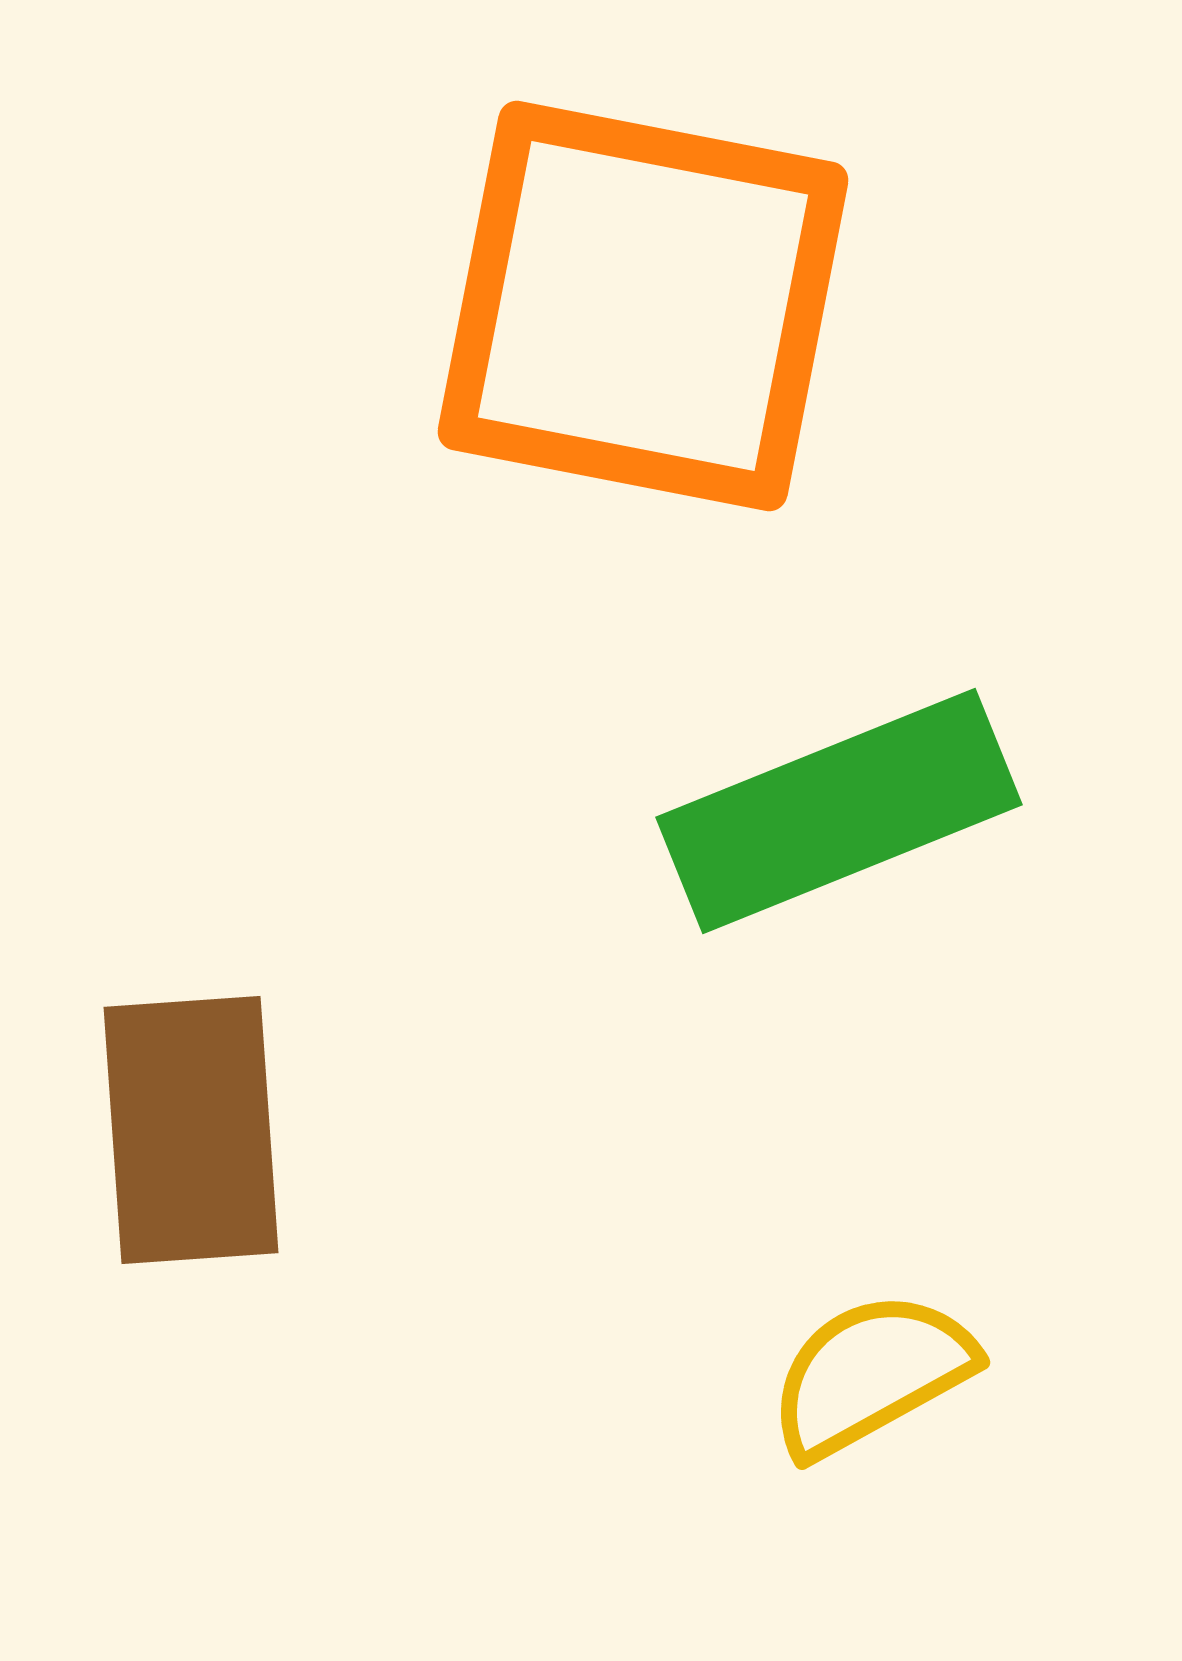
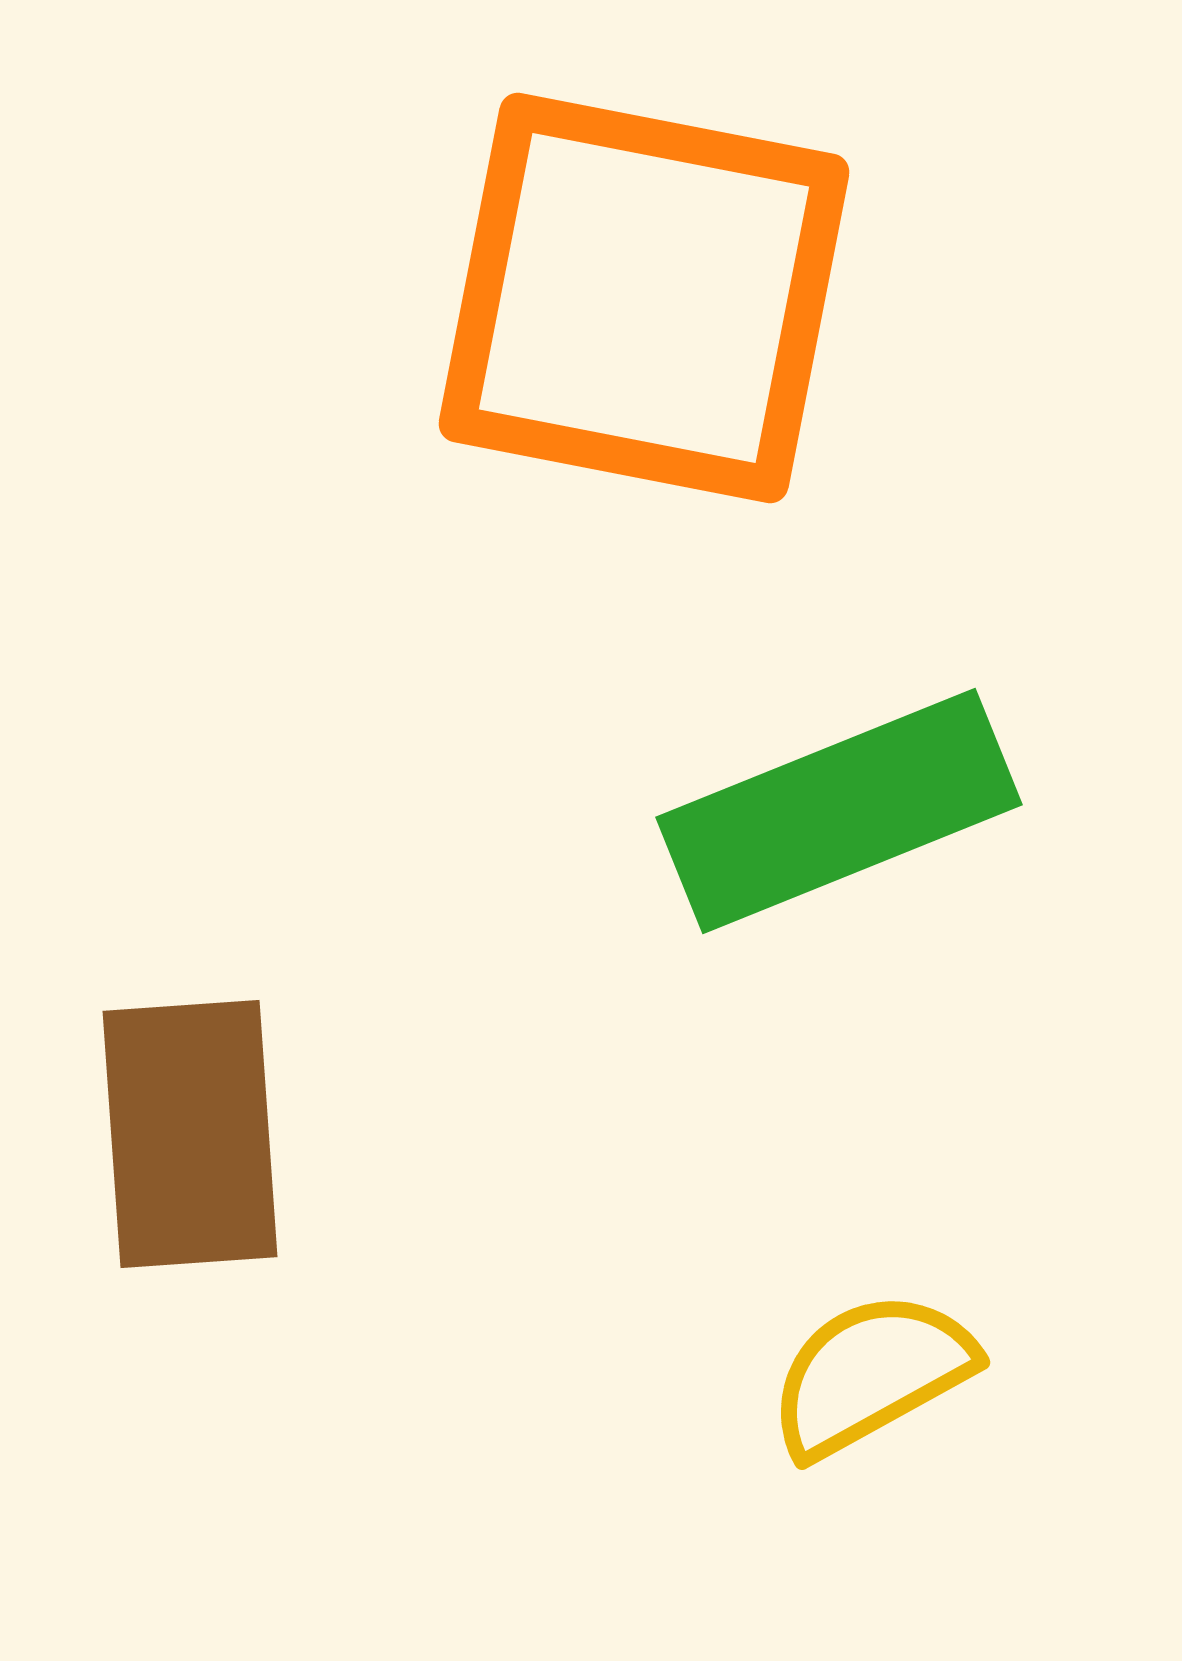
orange square: moved 1 px right, 8 px up
brown rectangle: moved 1 px left, 4 px down
